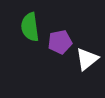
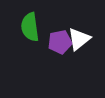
white triangle: moved 8 px left, 20 px up
